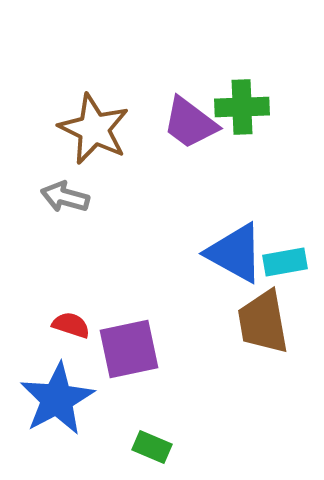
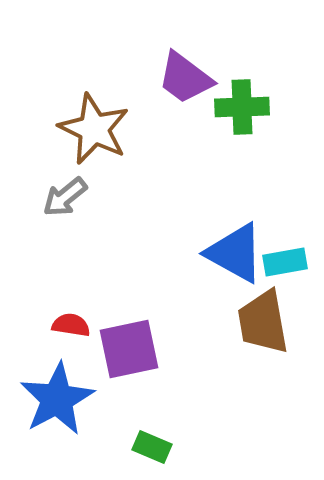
purple trapezoid: moved 5 px left, 45 px up
gray arrow: rotated 54 degrees counterclockwise
red semicircle: rotated 9 degrees counterclockwise
